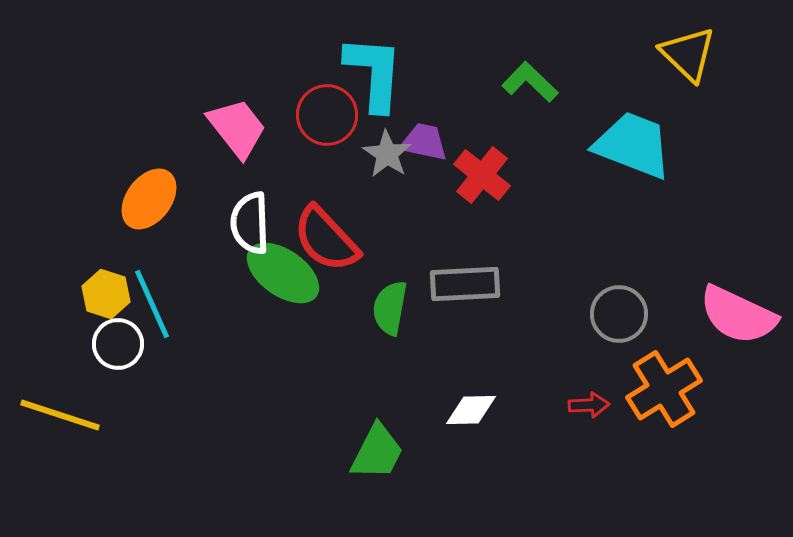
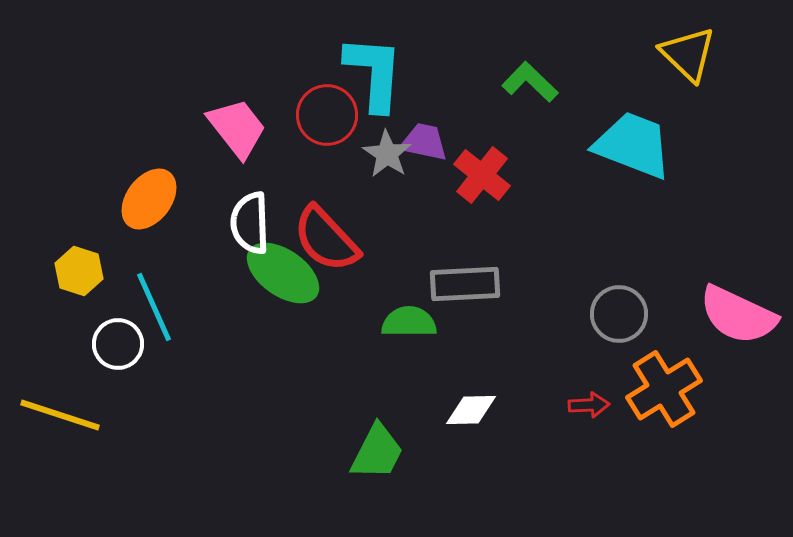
yellow hexagon: moved 27 px left, 23 px up
cyan line: moved 2 px right, 3 px down
green semicircle: moved 19 px right, 14 px down; rotated 80 degrees clockwise
